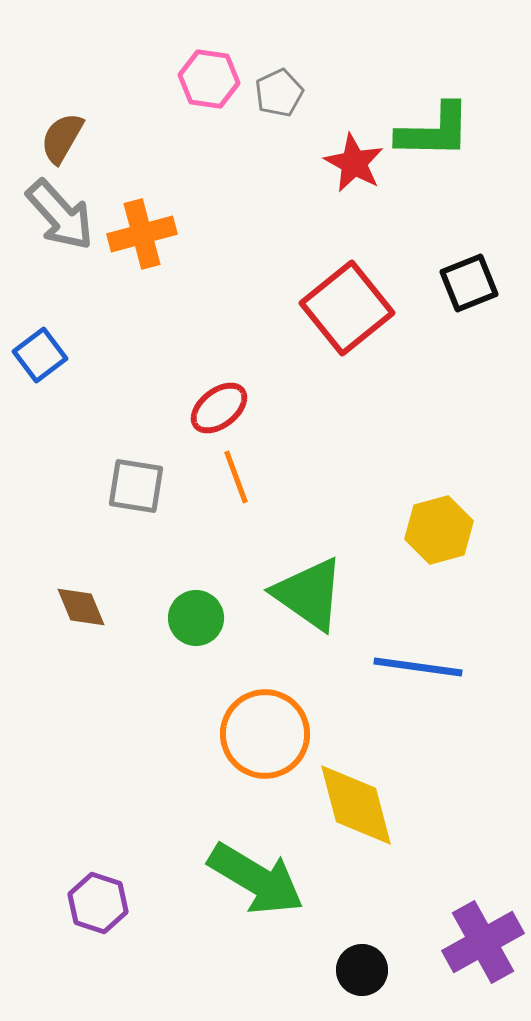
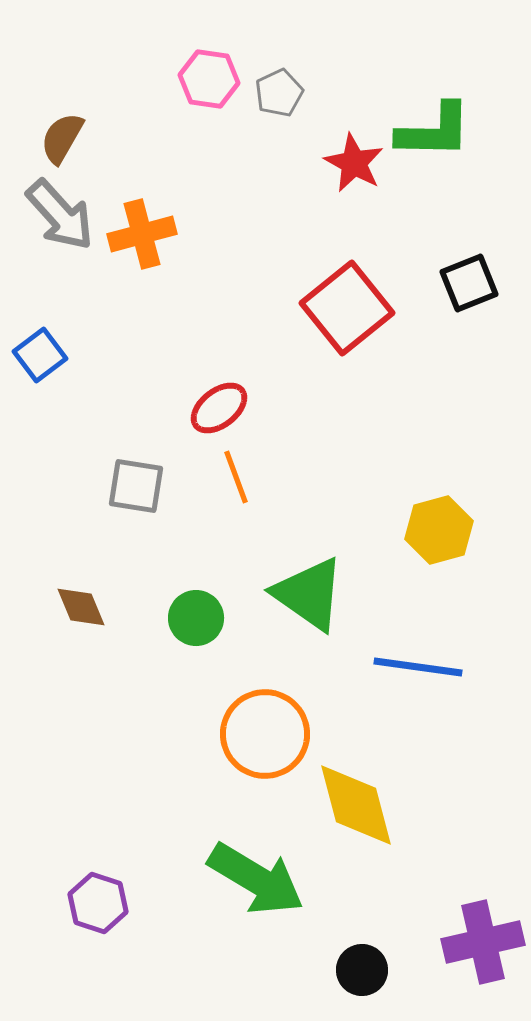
purple cross: rotated 16 degrees clockwise
